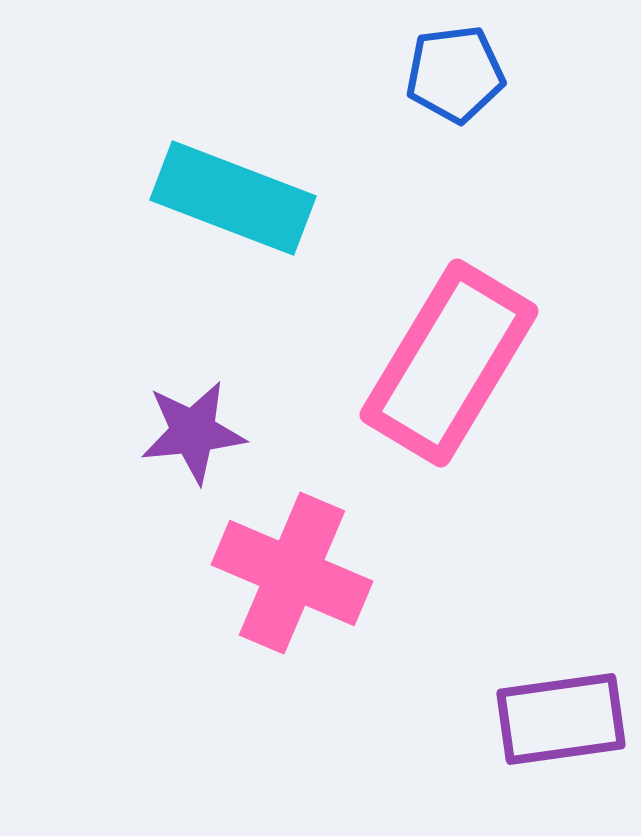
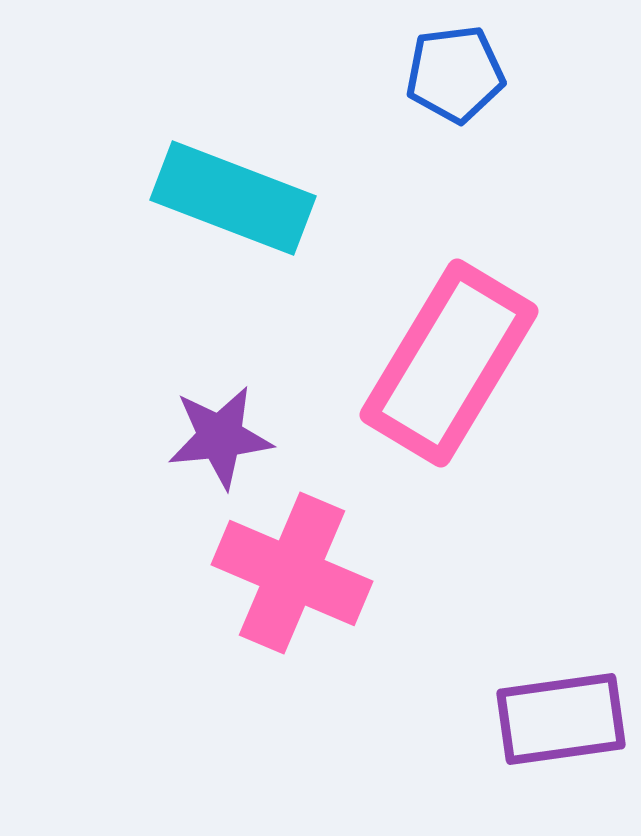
purple star: moved 27 px right, 5 px down
